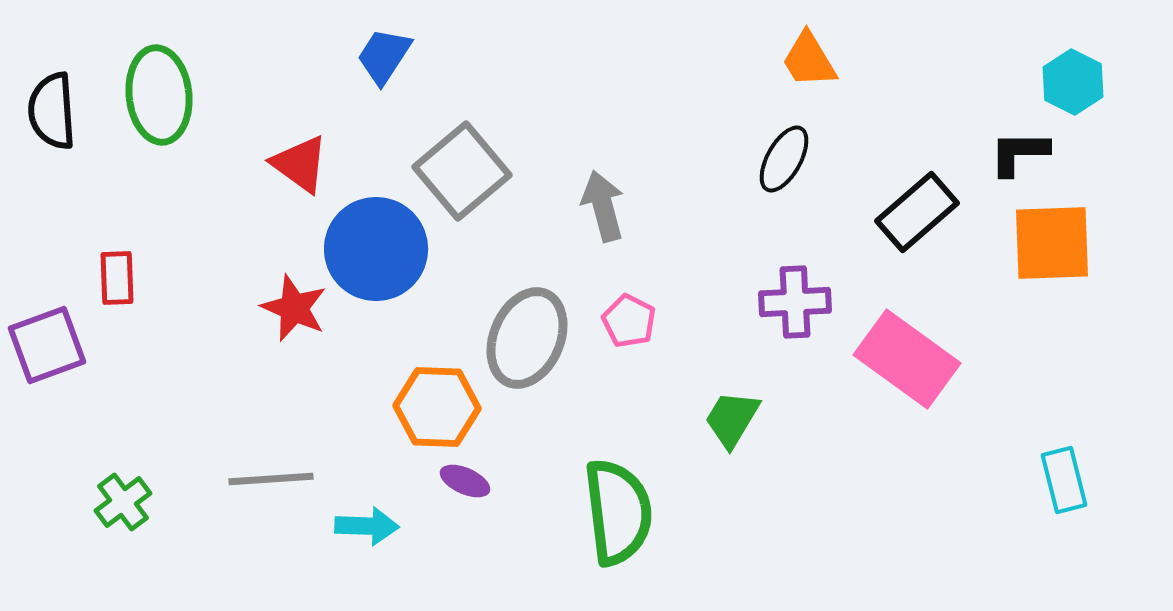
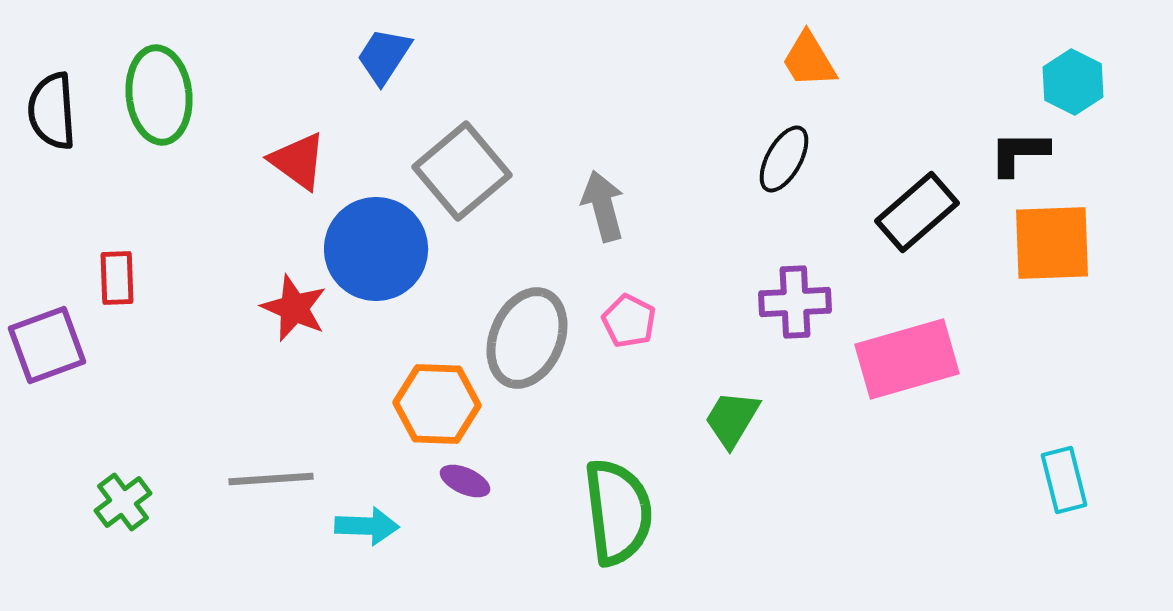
red triangle: moved 2 px left, 3 px up
pink rectangle: rotated 52 degrees counterclockwise
orange hexagon: moved 3 px up
